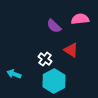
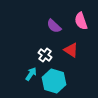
pink semicircle: moved 1 px right, 2 px down; rotated 102 degrees counterclockwise
white cross: moved 4 px up
cyan arrow: moved 17 px right; rotated 104 degrees clockwise
cyan hexagon: rotated 15 degrees counterclockwise
